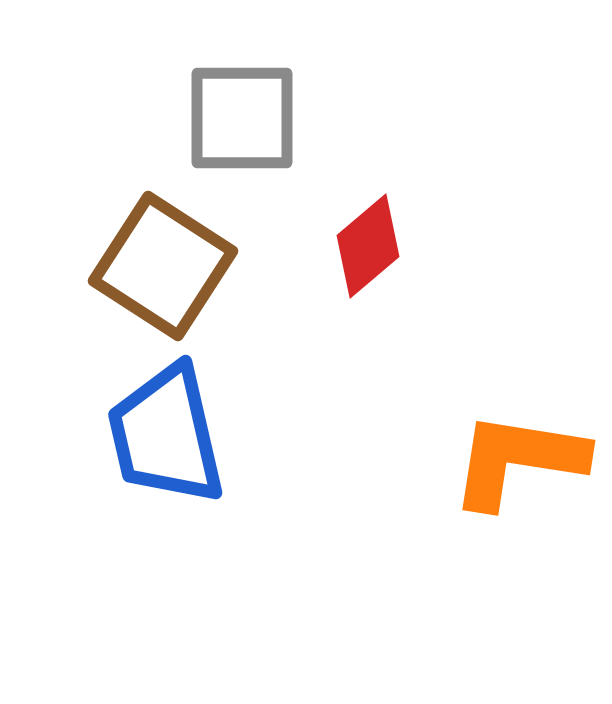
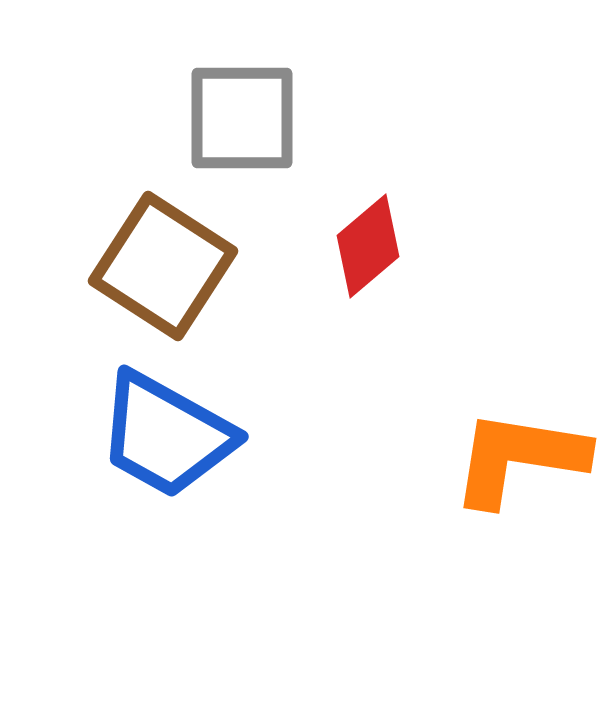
blue trapezoid: rotated 48 degrees counterclockwise
orange L-shape: moved 1 px right, 2 px up
